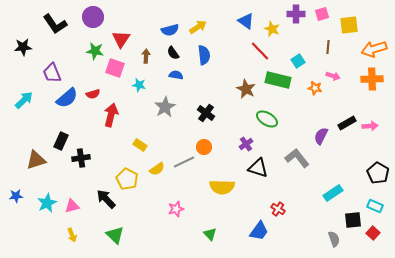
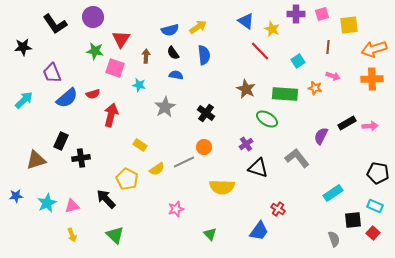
green rectangle at (278, 80): moved 7 px right, 14 px down; rotated 10 degrees counterclockwise
black pentagon at (378, 173): rotated 20 degrees counterclockwise
